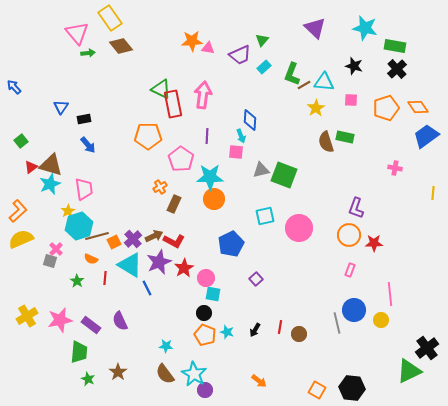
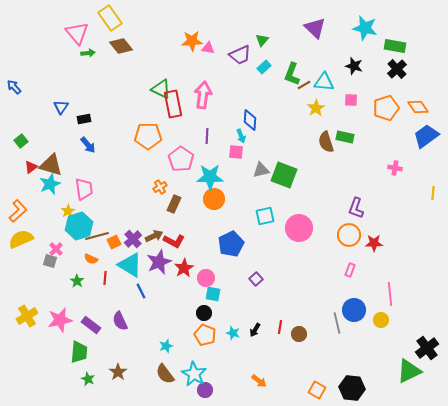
blue line at (147, 288): moved 6 px left, 3 px down
cyan star at (227, 332): moved 6 px right, 1 px down
cyan star at (166, 346): rotated 24 degrees counterclockwise
